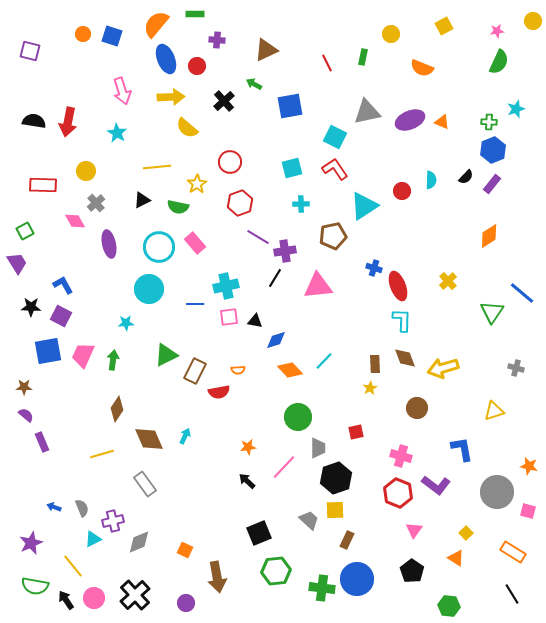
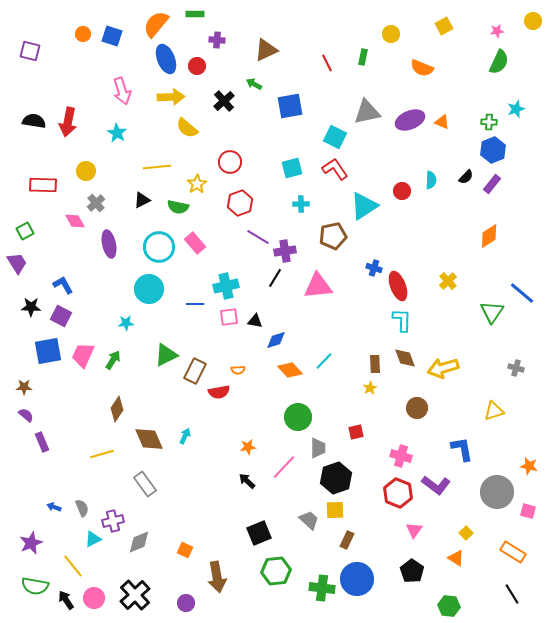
green arrow at (113, 360): rotated 24 degrees clockwise
